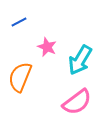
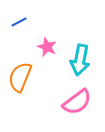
cyan arrow: rotated 20 degrees counterclockwise
